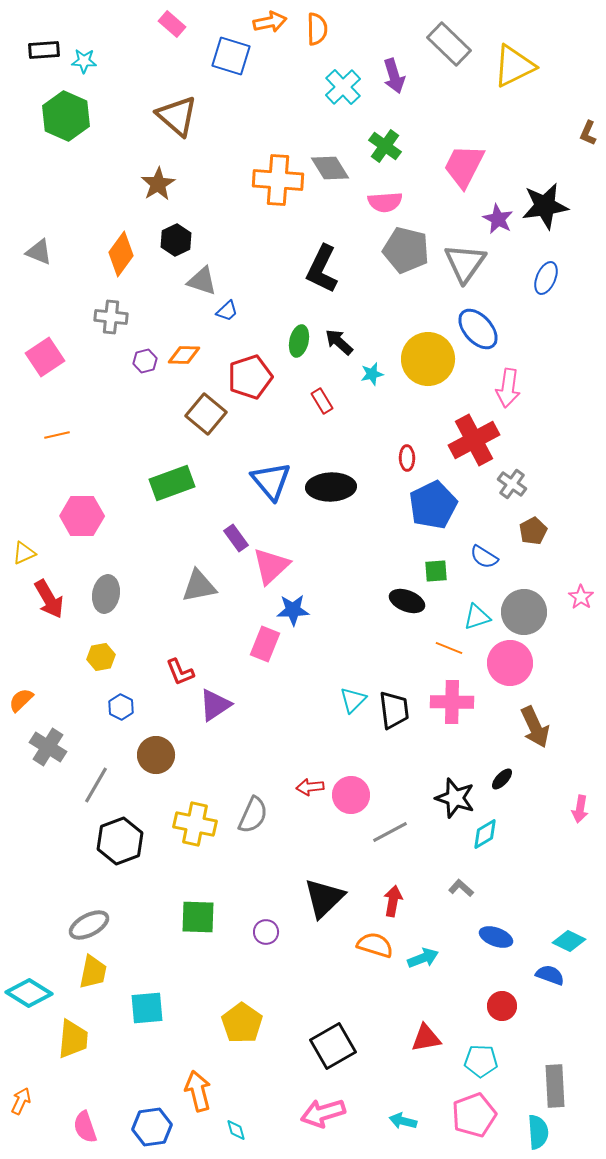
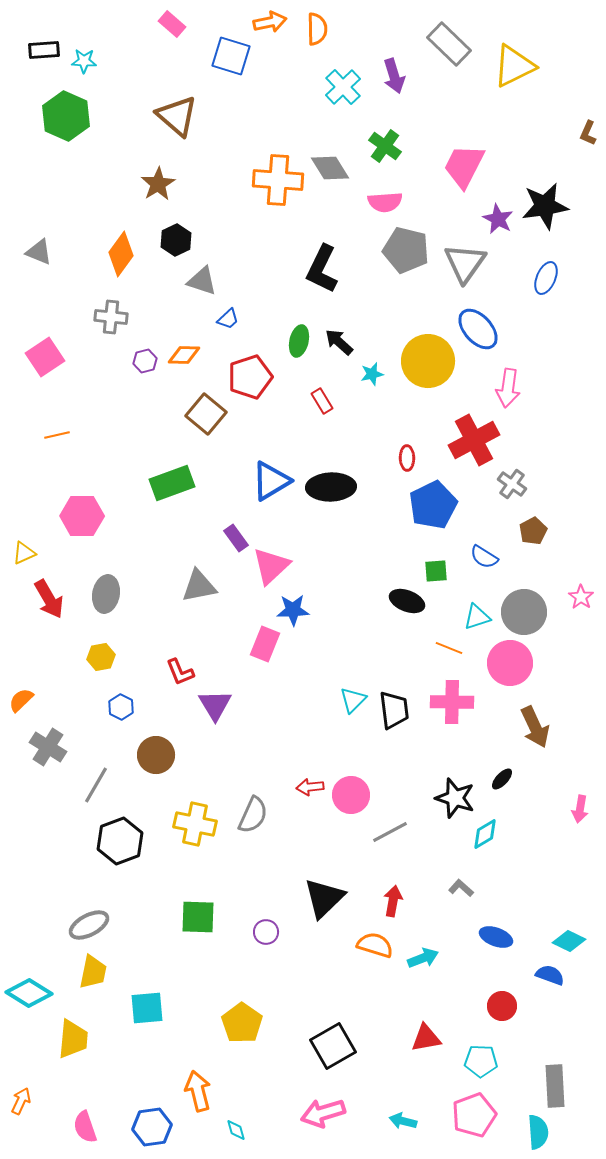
blue trapezoid at (227, 311): moved 1 px right, 8 px down
yellow circle at (428, 359): moved 2 px down
blue triangle at (271, 481): rotated 39 degrees clockwise
purple triangle at (215, 705): rotated 27 degrees counterclockwise
